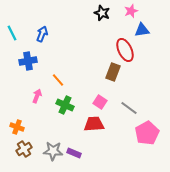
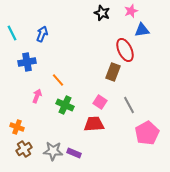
blue cross: moved 1 px left, 1 px down
gray line: moved 3 px up; rotated 24 degrees clockwise
